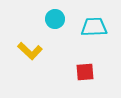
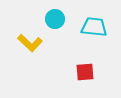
cyan trapezoid: rotated 8 degrees clockwise
yellow L-shape: moved 8 px up
